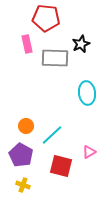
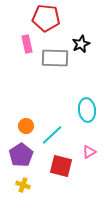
cyan ellipse: moved 17 px down
purple pentagon: rotated 10 degrees clockwise
